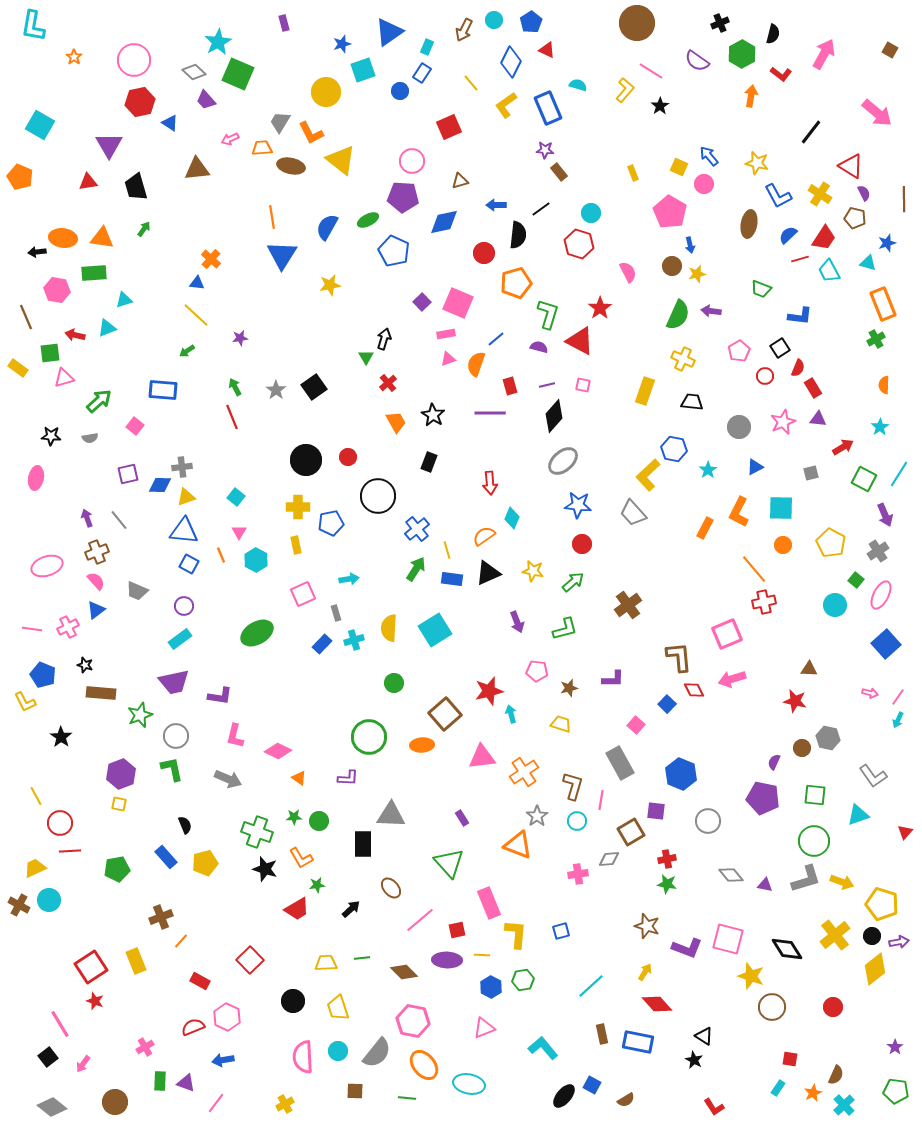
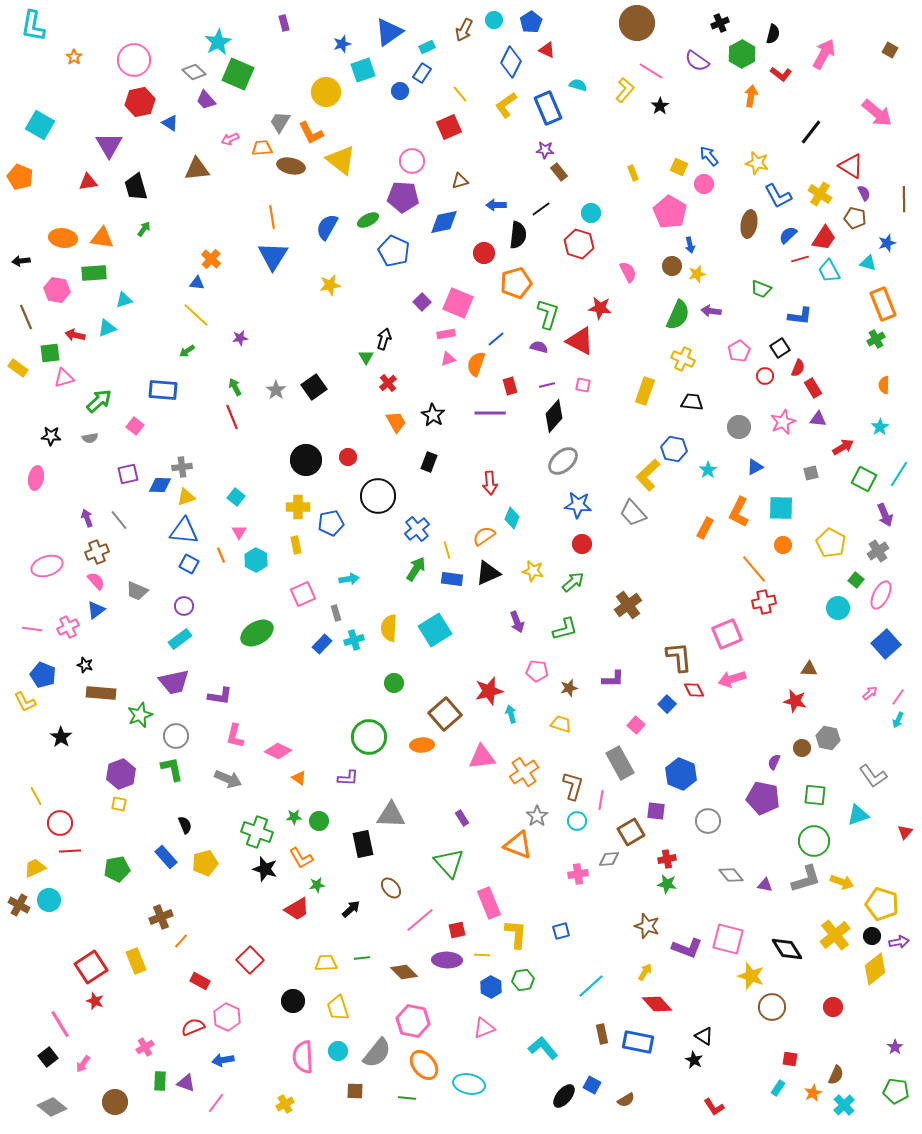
cyan rectangle at (427, 47): rotated 42 degrees clockwise
yellow line at (471, 83): moved 11 px left, 11 px down
black arrow at (37, 252): moved 16 px left, 9 px down
blue triangle at (282, 255): moved 9 px left, 1 px down
red star at (600, 308): rotated 30 degrees counterclockwise
cyan circle at (835, 605): moved 3 px right, 3 px down
pink arrow at (870, 693): rotated 56 degrees counterclockwise
black rectangle at (363, 844): rotated 12 degrees counterclockwise
